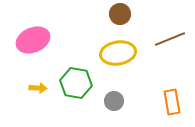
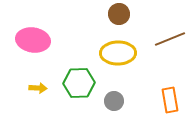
brown circle: moved 1 px left
pink ellipse: rotated 32 degrees clockwise
yellow ellipse: rotated 8 degrees clockwise
green hexagon: moved 3 px right; rotated 12 degrees counterclockwise
orange rectangle: moved 2 px left, 2 px up
